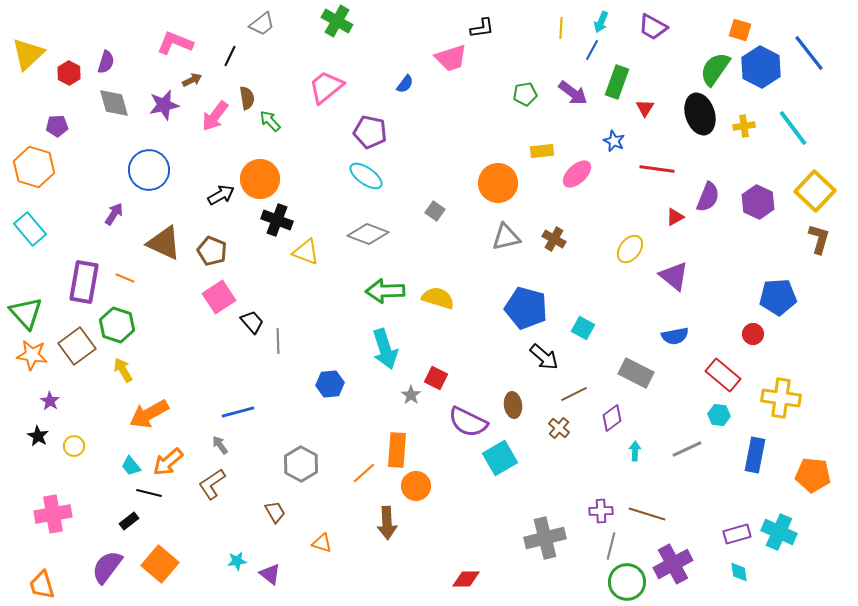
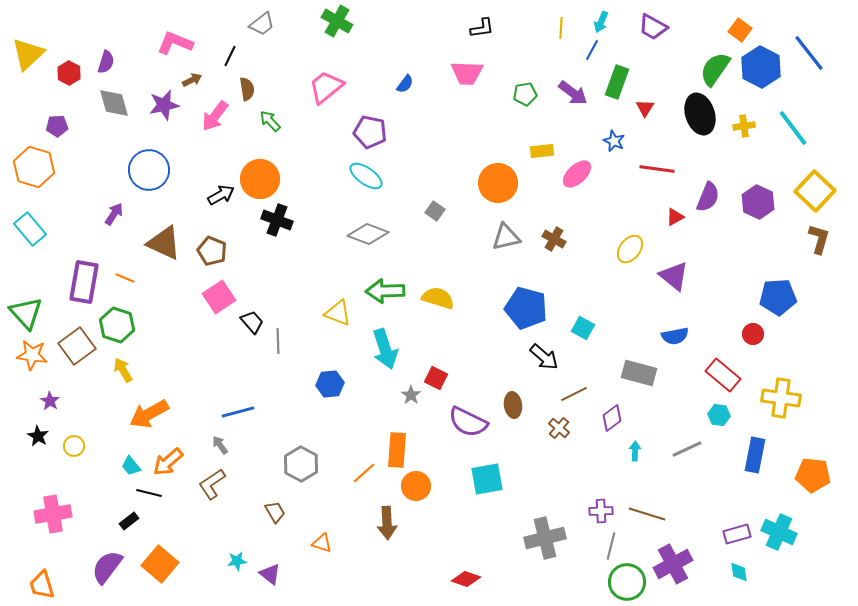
orange square at (740, 30): rotated 20 degrees clockwise
pink trapezoid at (451, 58): moved 16 px right, 15 px down; rotated 20 degrees clockwise
brown semicircle at (247, 98): moved 9 px up
yellow triangle at (306, 252): moved 32 px right, 61 px down
gray rectangle at (636, 373): moved 3 px right; rotated 12 degrees counterclockwise
cyan square at (500, 458): moved 13 px left, 21 px down; rotated 20 degrees clockwise
red diamond at (466, 579): rotated 20 degrees clockwise
